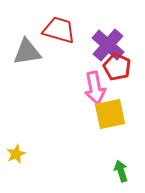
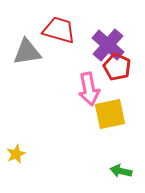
pink arrow: moved 6 px left, 1 px down
green arrow: rotated 60 degrees counterclockwise
